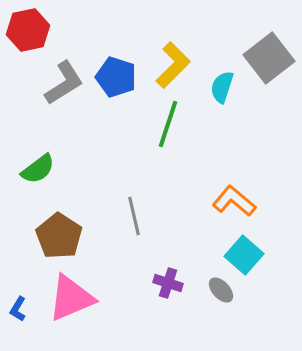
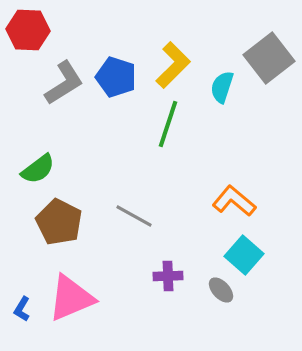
red hexagon: rotated 15 degrees clockwise
gray line: rotated 48 degrees counterclockwise
brown pentagon: moved 14 px up; rotated 6 degrees counterclockwise
purple cross: moved 7 px up; rotated 20 degrees counterclockwise
blue L-shape: moved 4 px right
